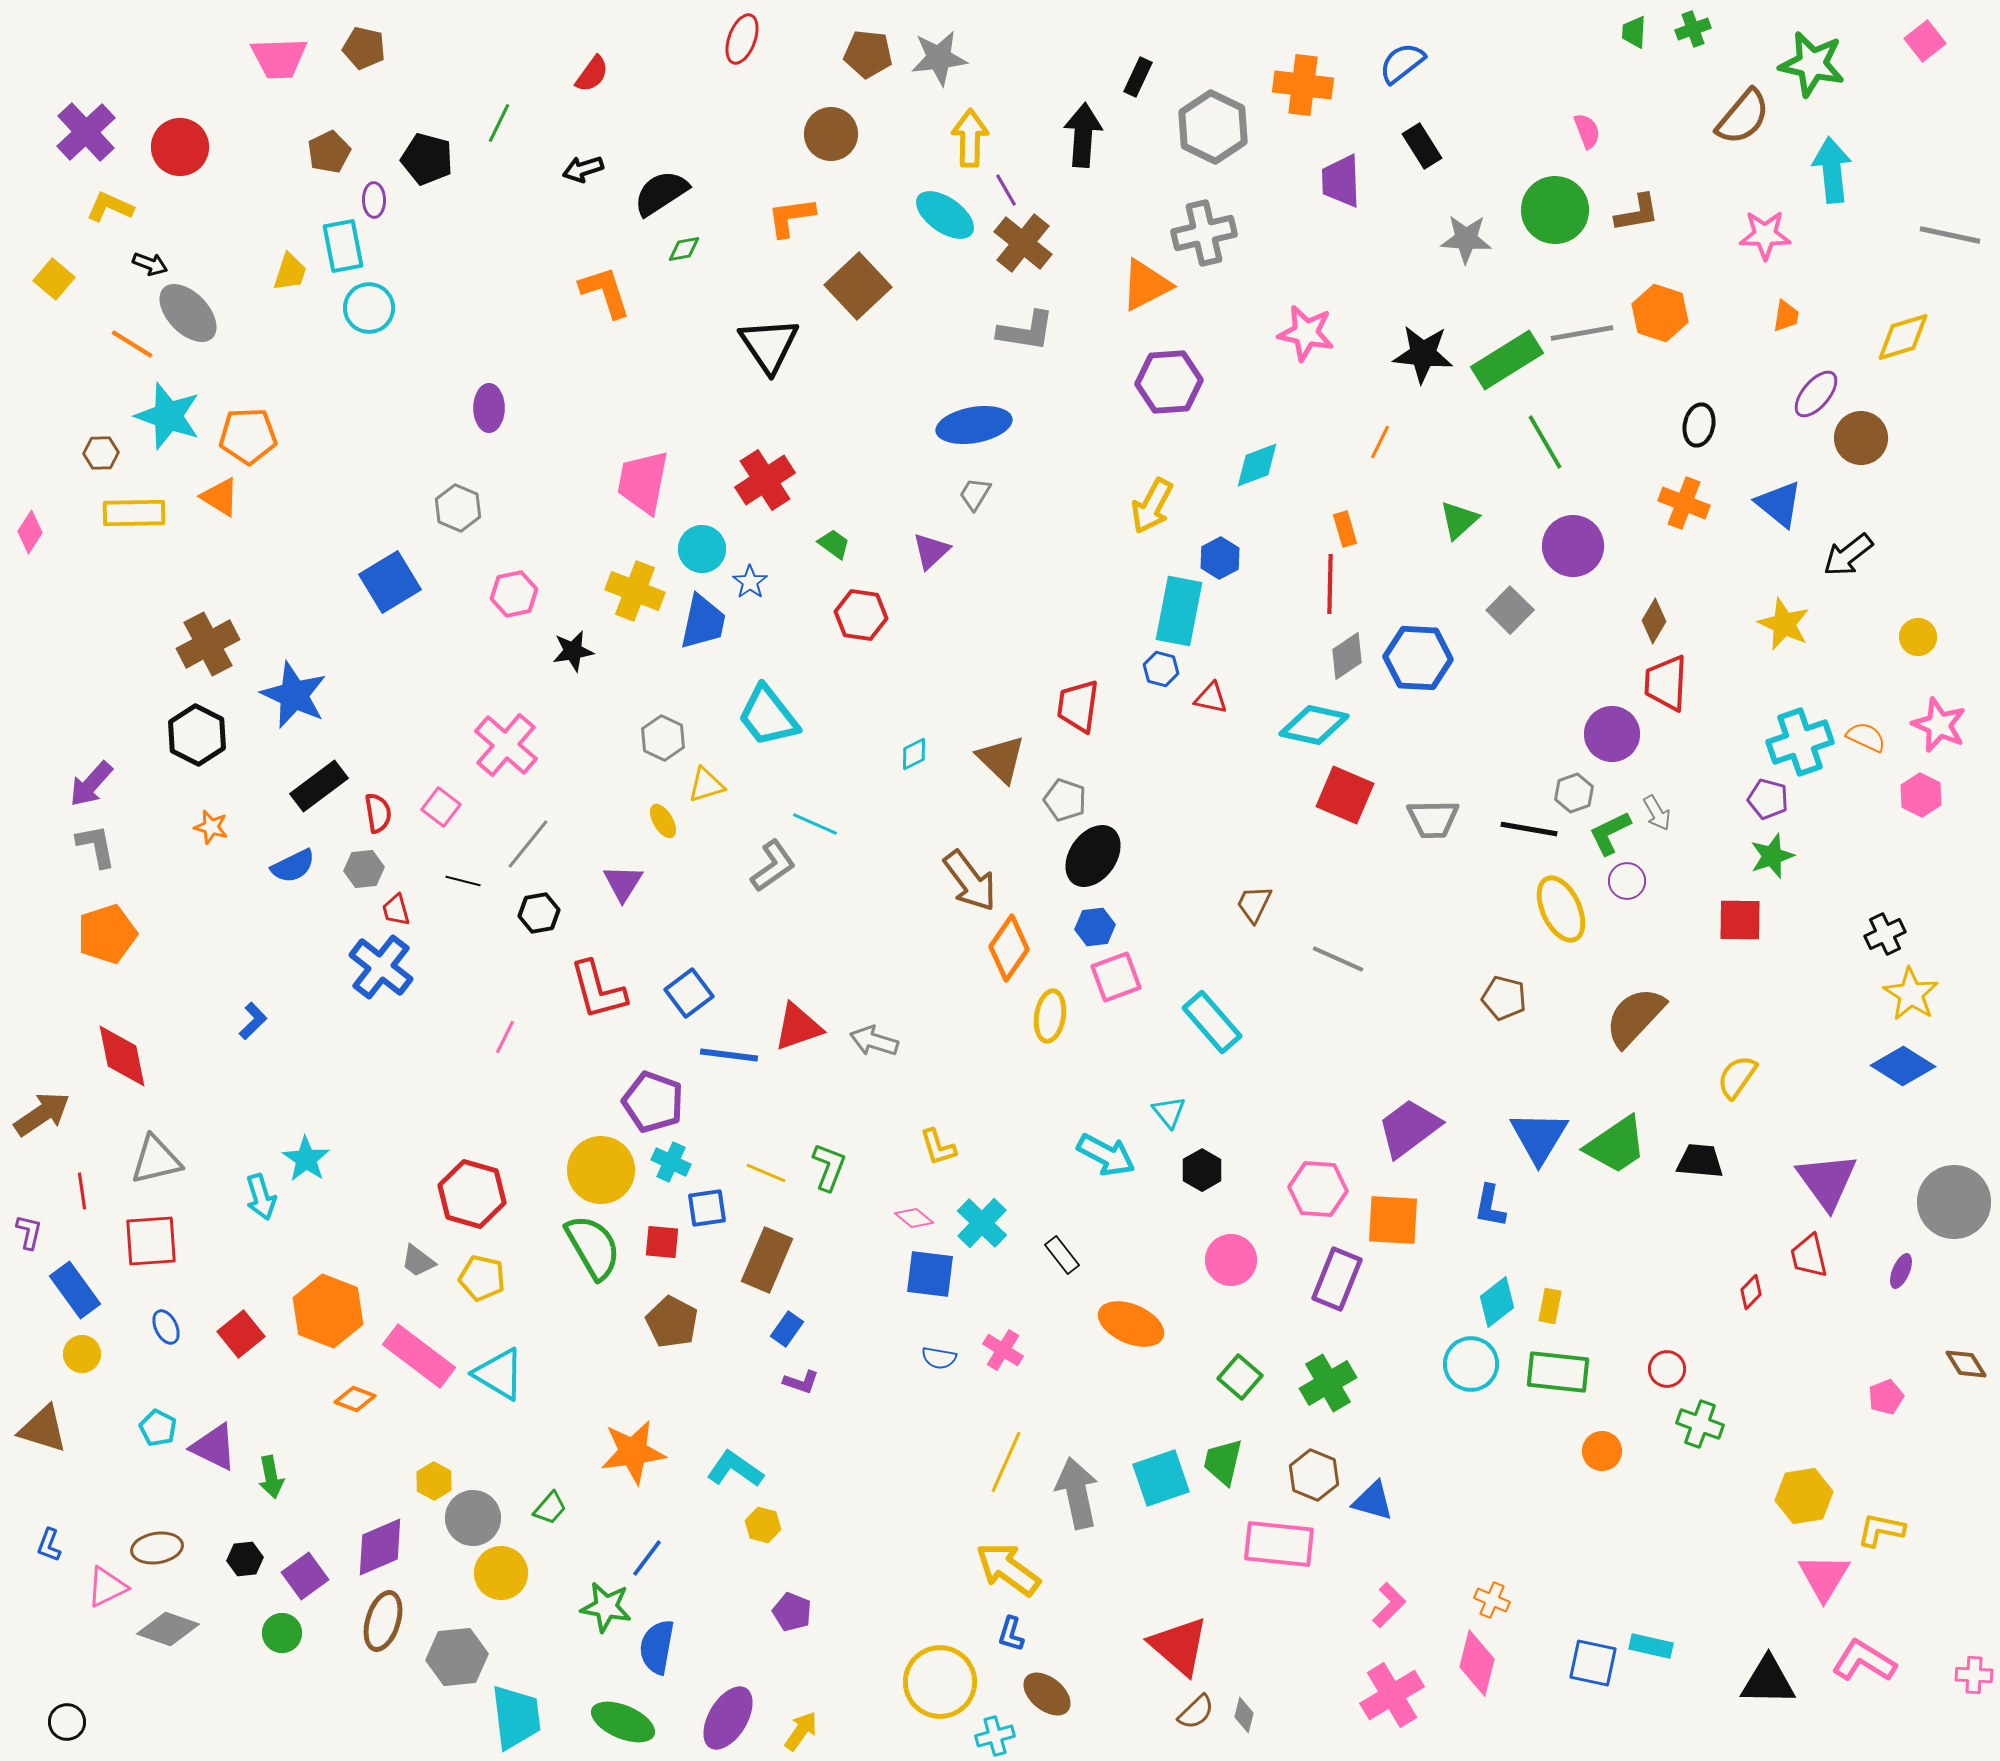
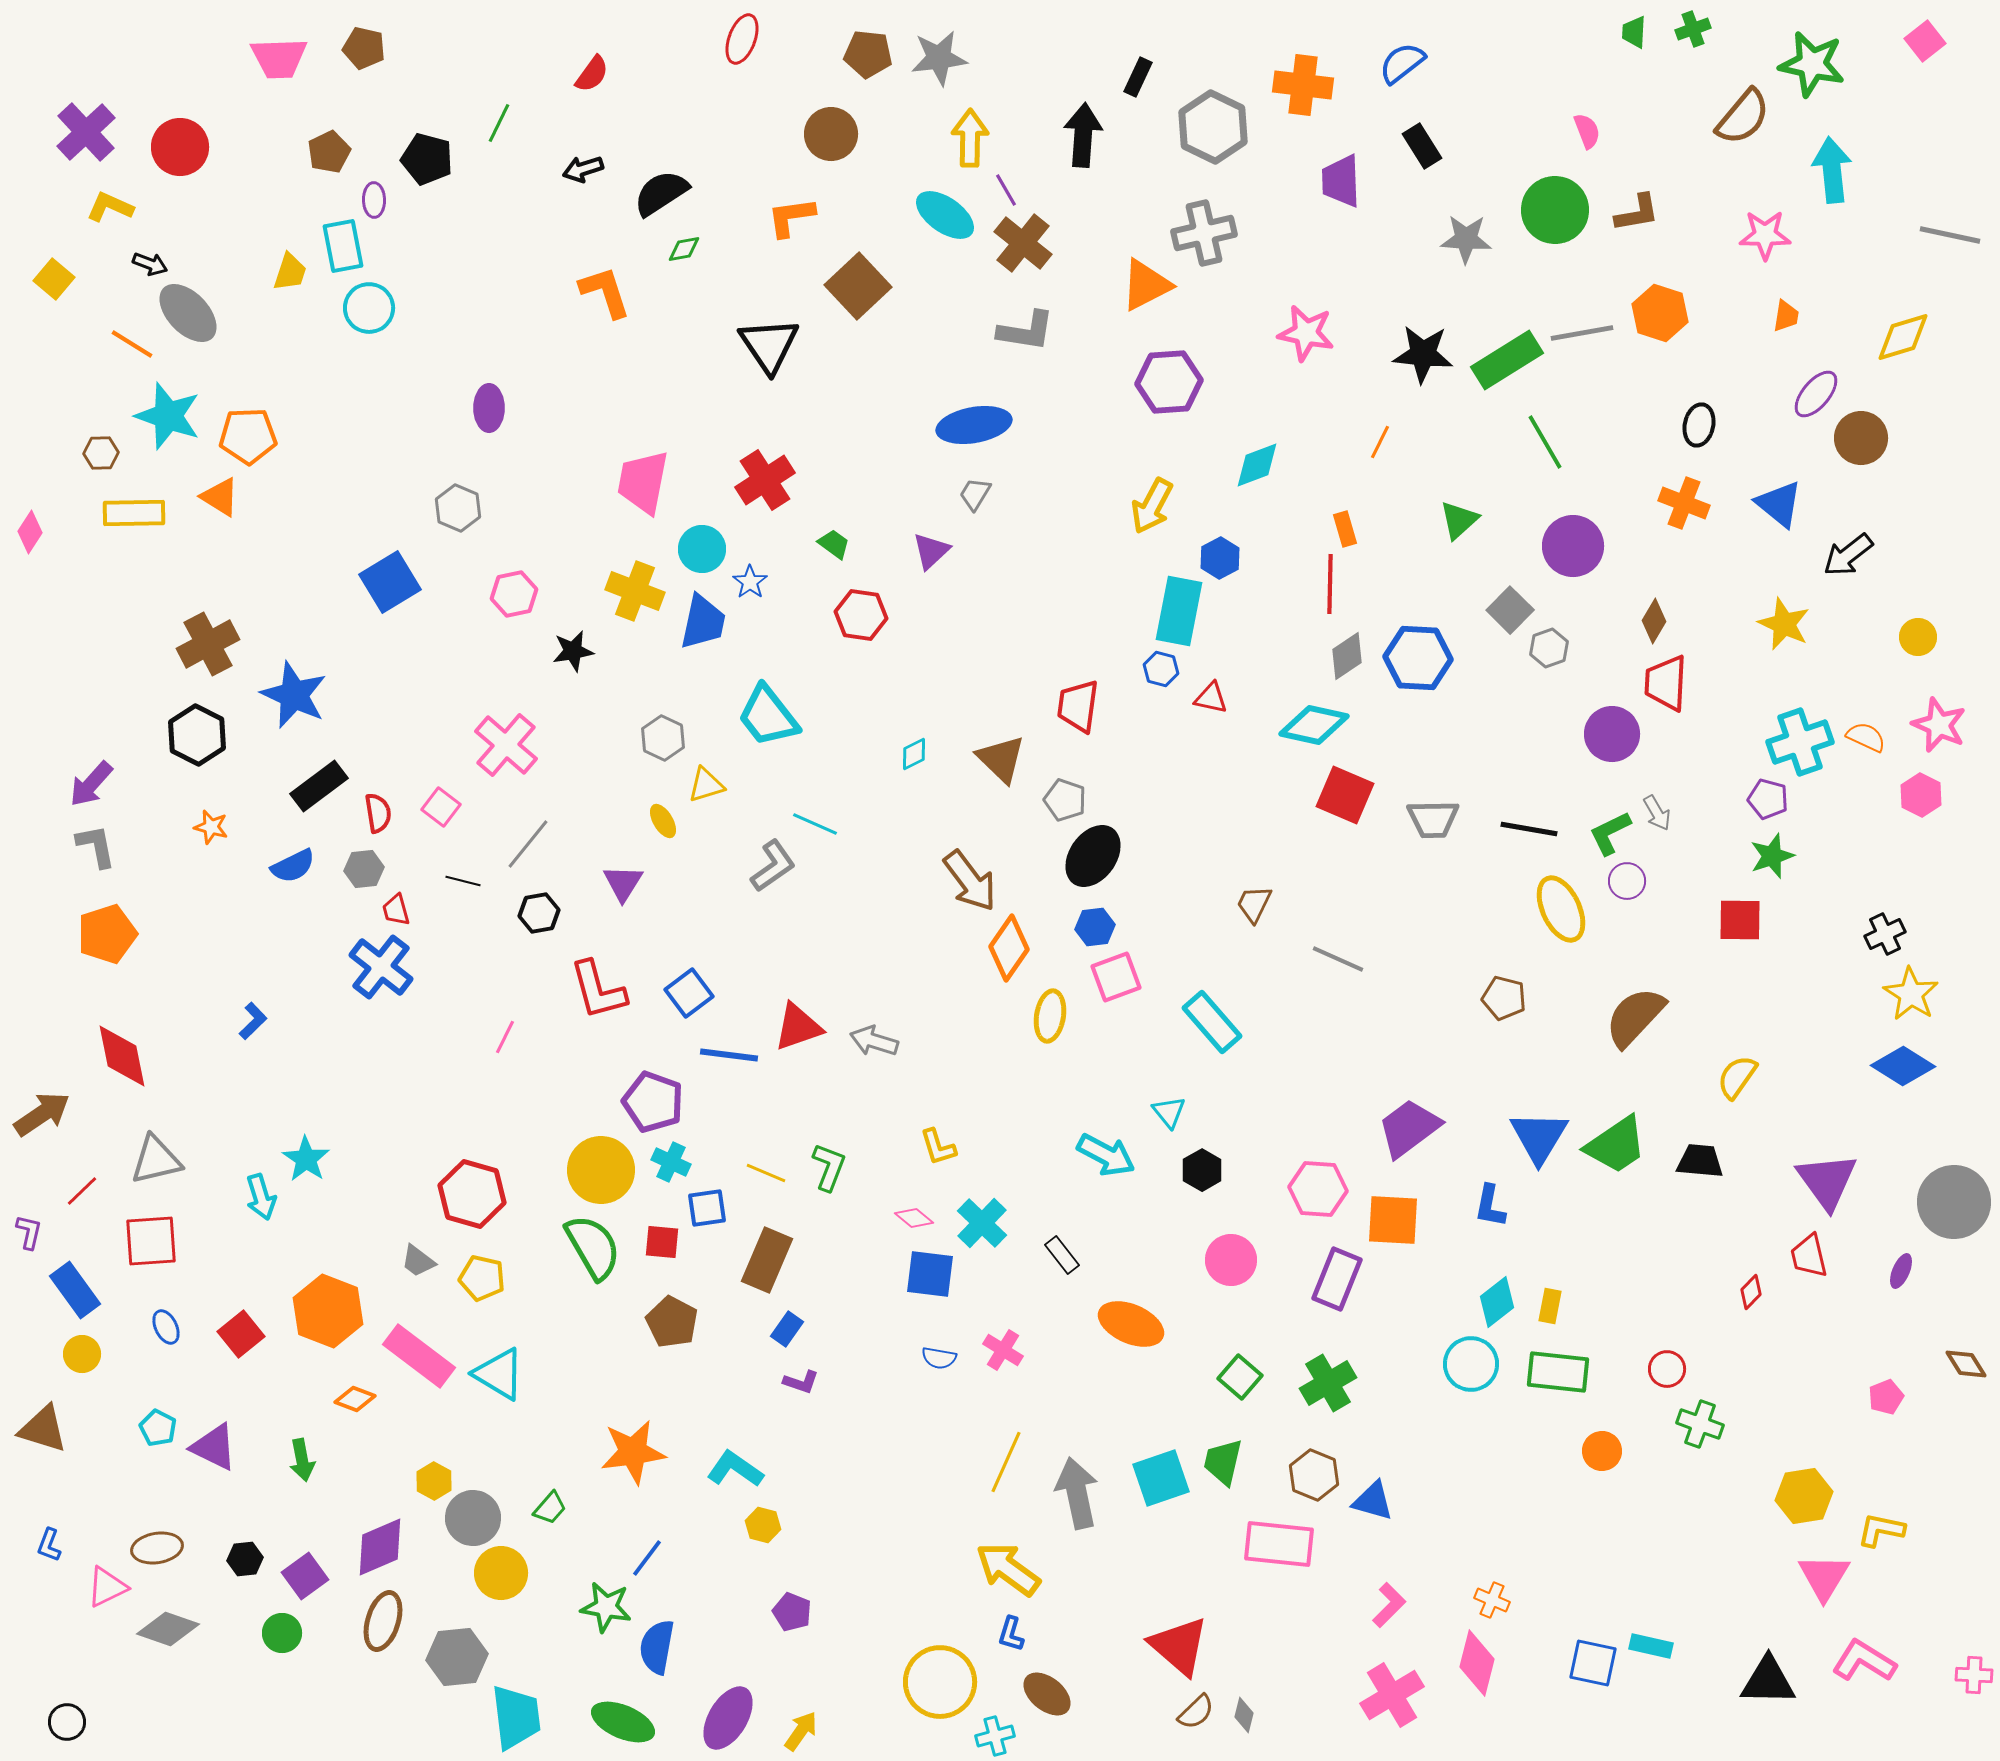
gray hexagon at (1574, 793): moved 25 px left, 145 px up
red line at (82, 1191): rotated 54 degrees clockwise
green arrow at (271, 1477): moved 31 px right, 17 px up
